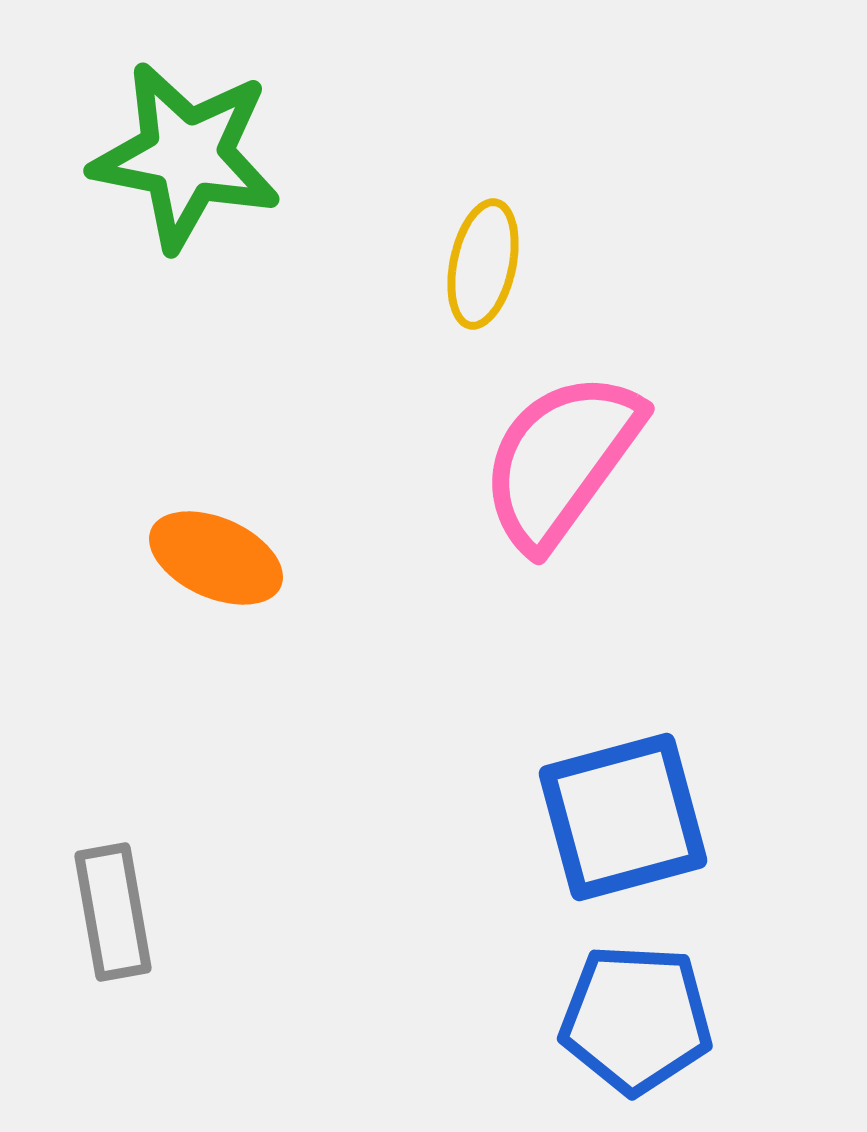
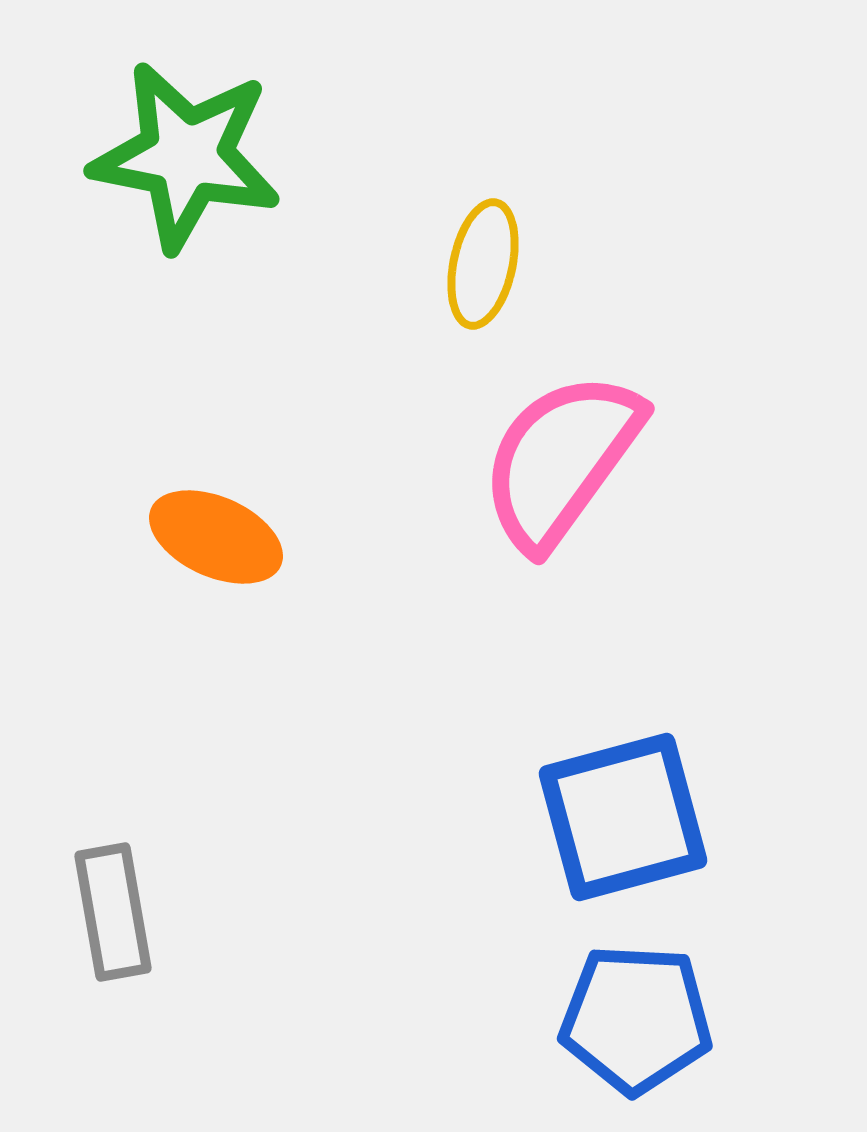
orange ellipse: moved 21 px up
